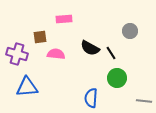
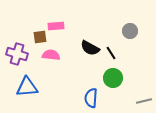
pink rectangle: moved 8 px left, 7 px down
pink semicircle: moved 5 px left, 1 px down
green circle: moved 4 px left
gray line: rotated 21 degrees counterclockwise
